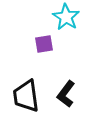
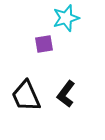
cyan star: moved 1 px down; rotated 24 degrees clockwise
black trapezoid: rotated 16 degrees counterclockwise
